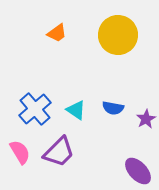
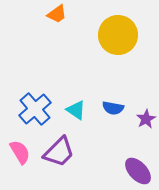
orange trapezoid: moved 19 px up
